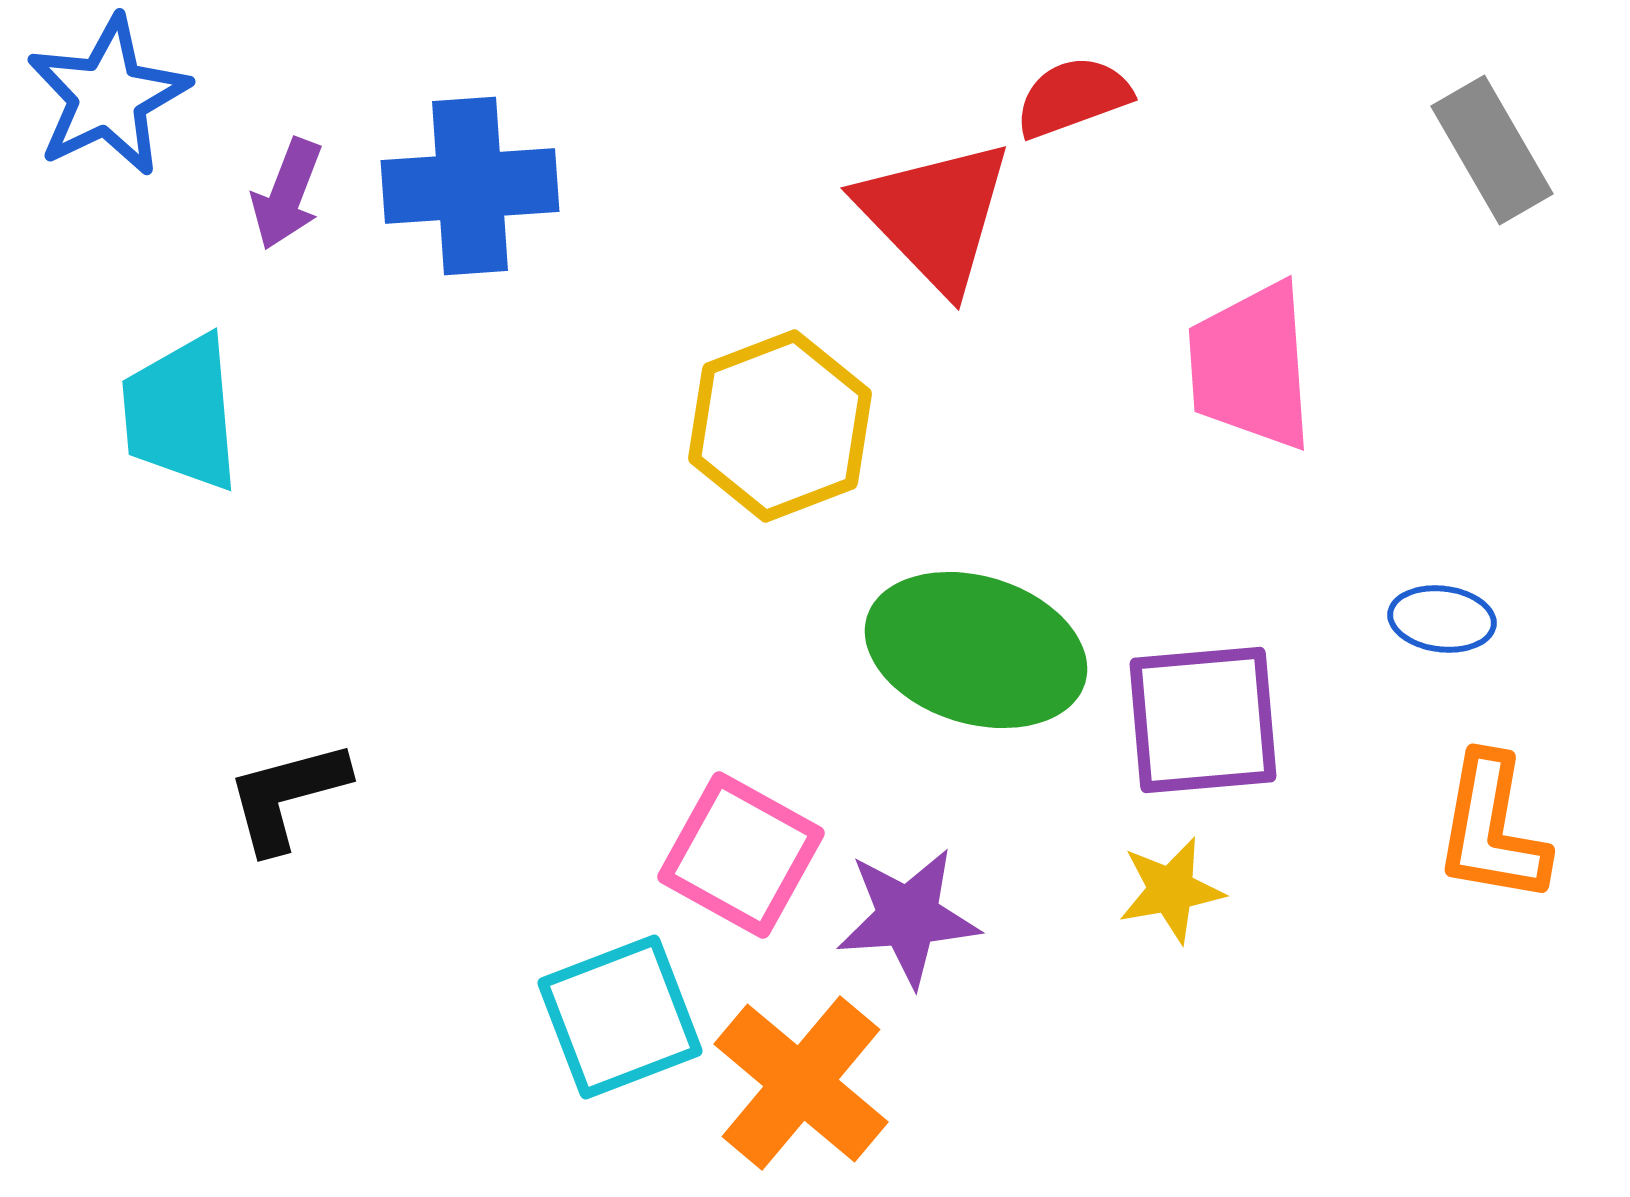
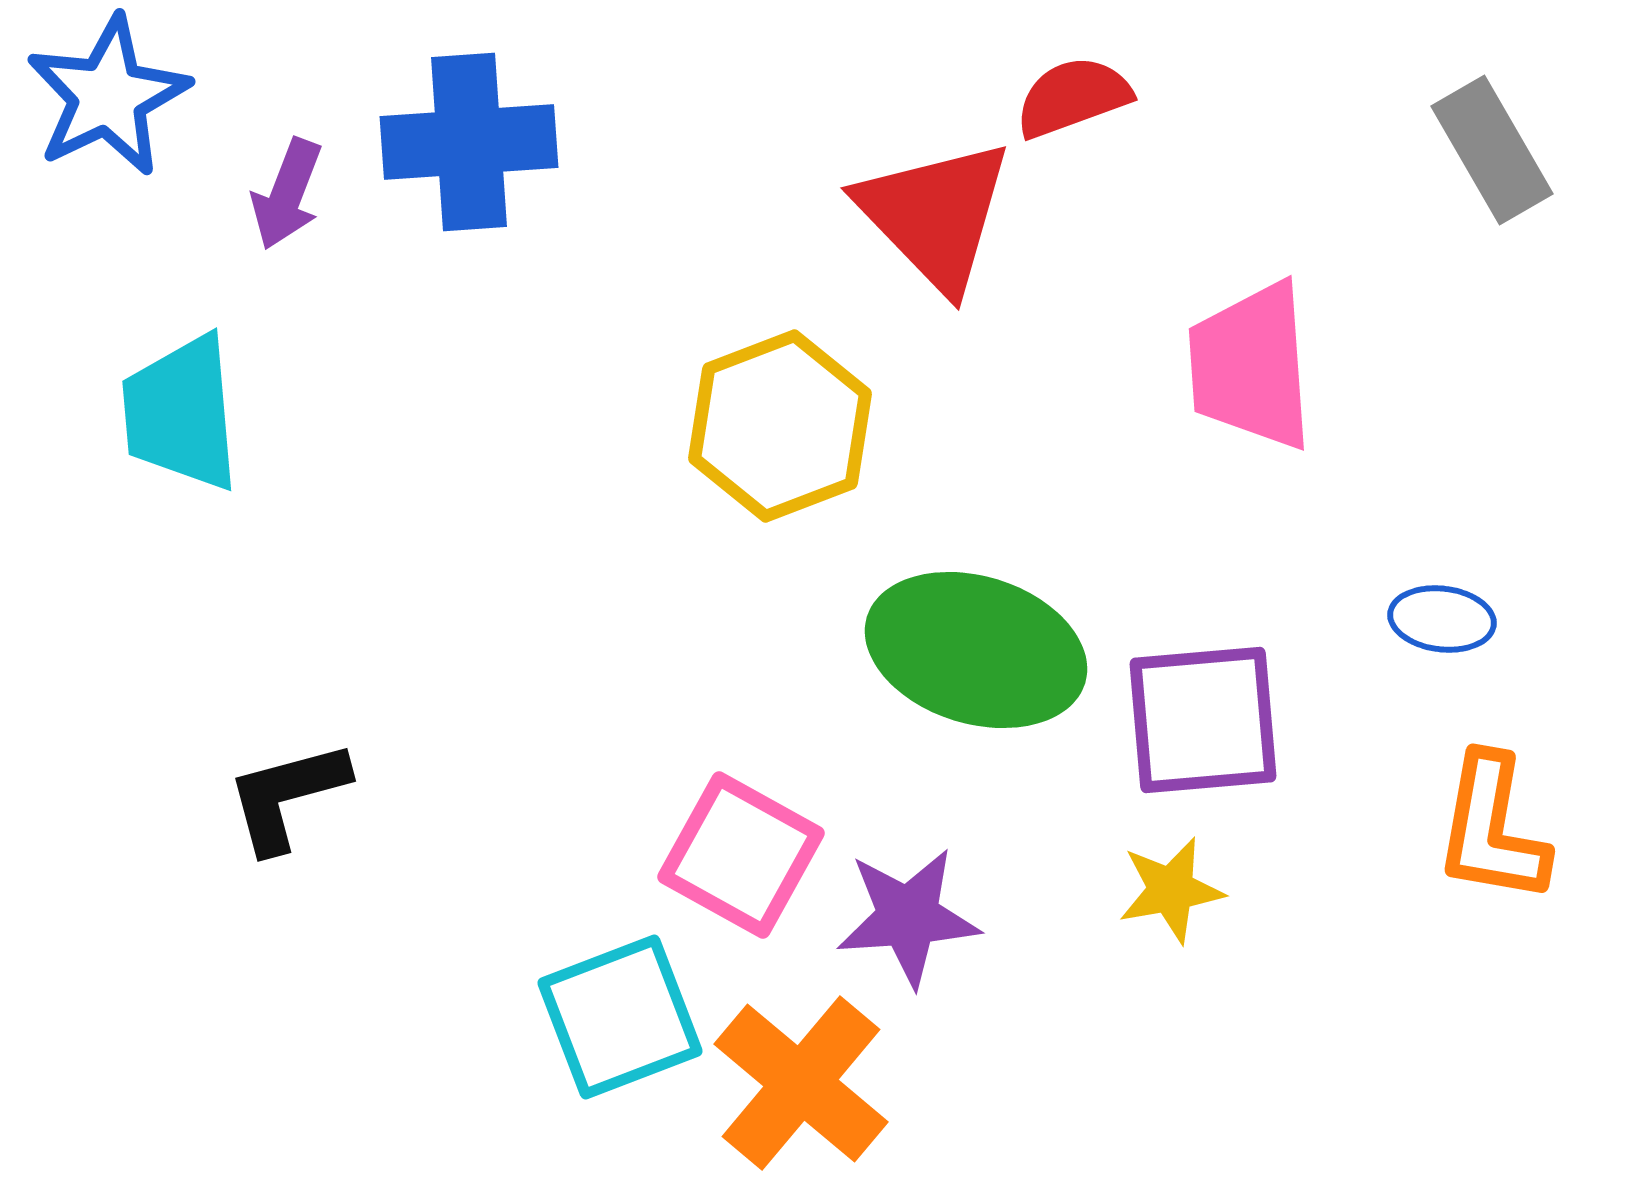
blue cross: moved 1 px left, 44 px up
